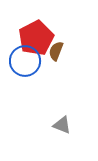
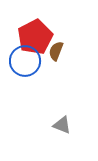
red pentagon: moved 1 px left, 1 px up
